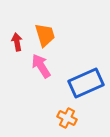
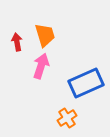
pink arrow: rotated 50 degrees clockwise
orange cross: rotated 30 degrees clockwise
